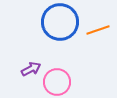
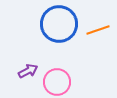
blue circle: moved 1 px left, 2 px down
purple arrow: moved 3 px left, 2 px down
